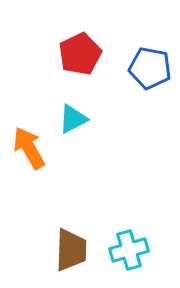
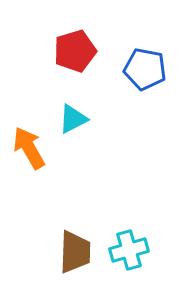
red pentagon: moved 5 px left, 3 px up; rotated 9 degrees clockwise
blue pentagon: moved 5 px left, 1 px down
brown trapezoid: moved 4 px right, 2 px down
